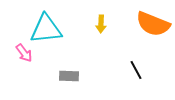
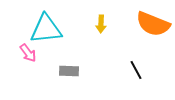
pink arrow: moved 4 px right
gray rectangle: moved 5 px up
